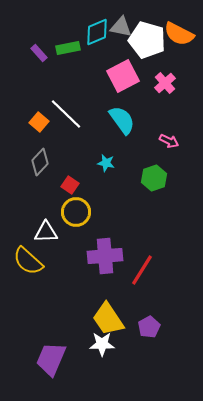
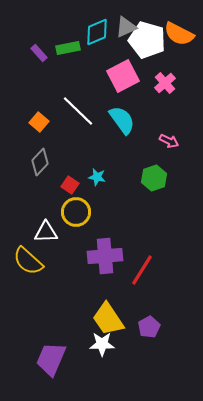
gray triangle: moved 5 px right; rotated 35 degrees counterclockwise
white line: moved 12 px right, 3 px up
cyan star: moved 9 px left, 14 px down
